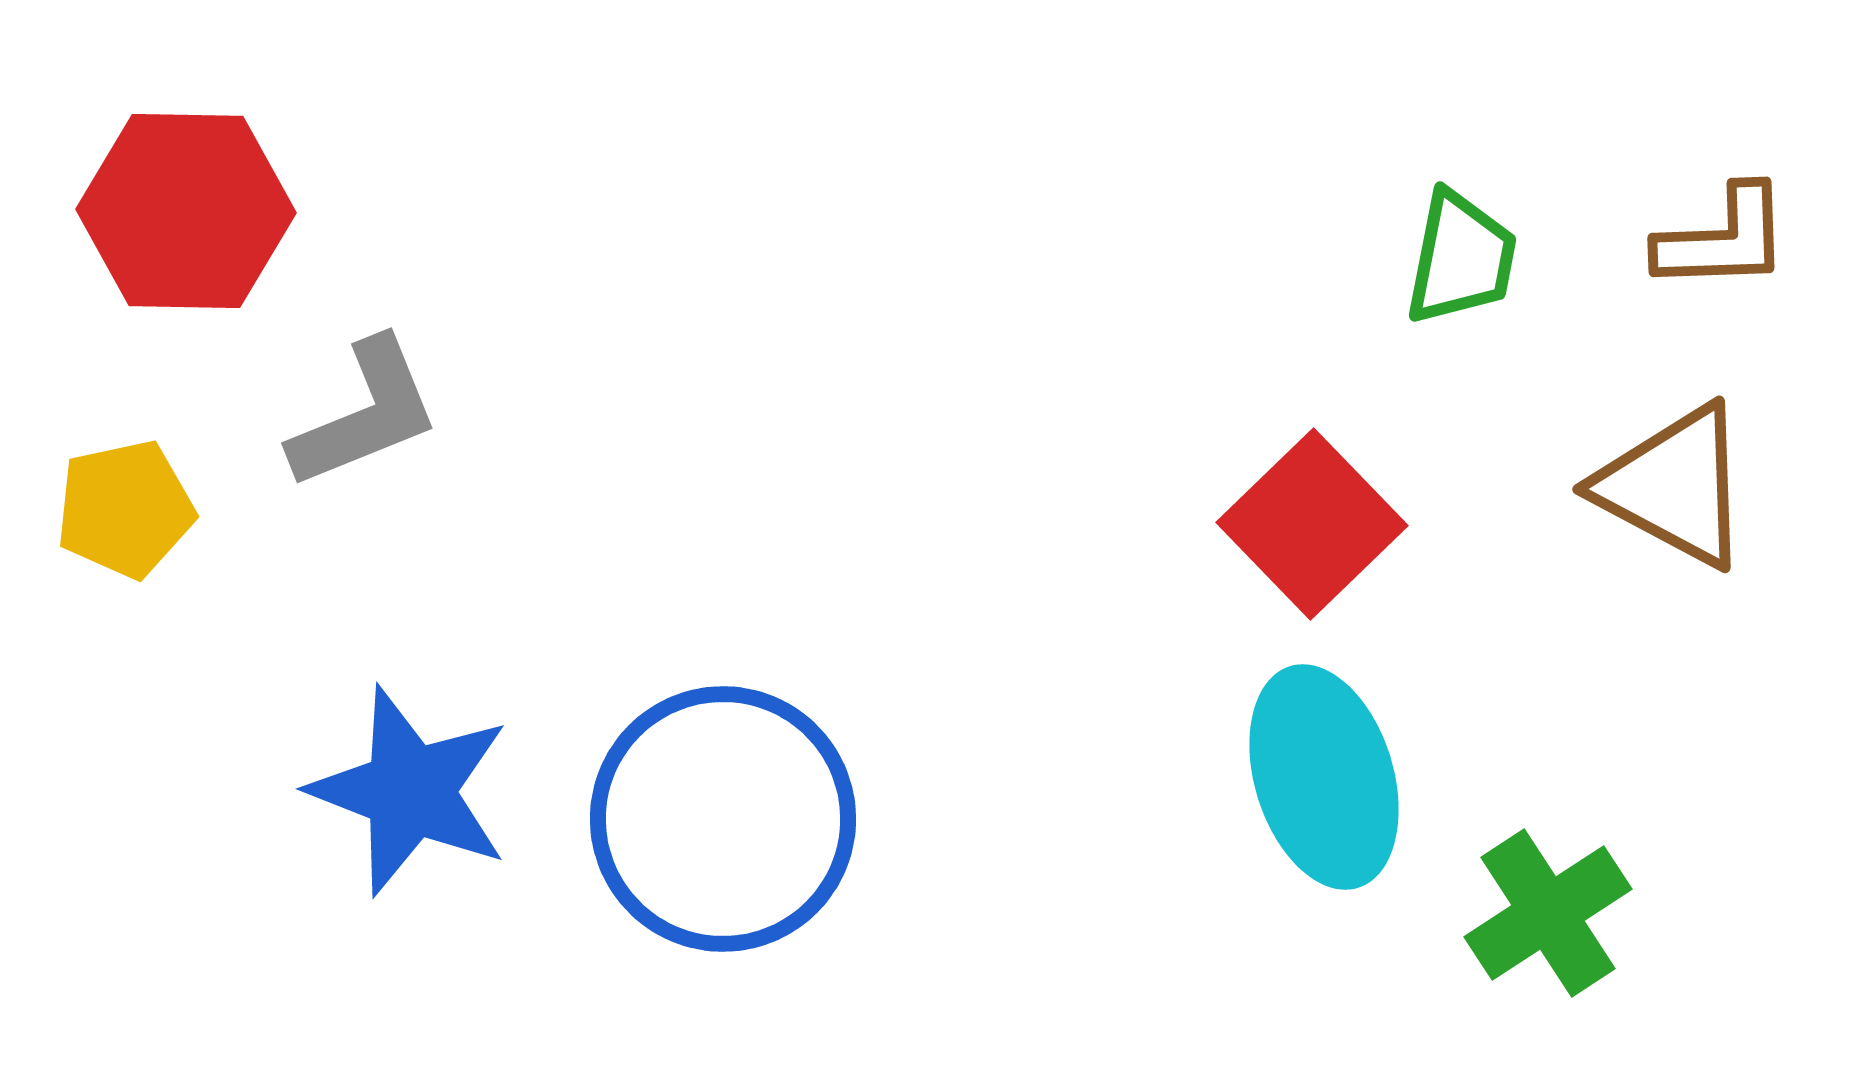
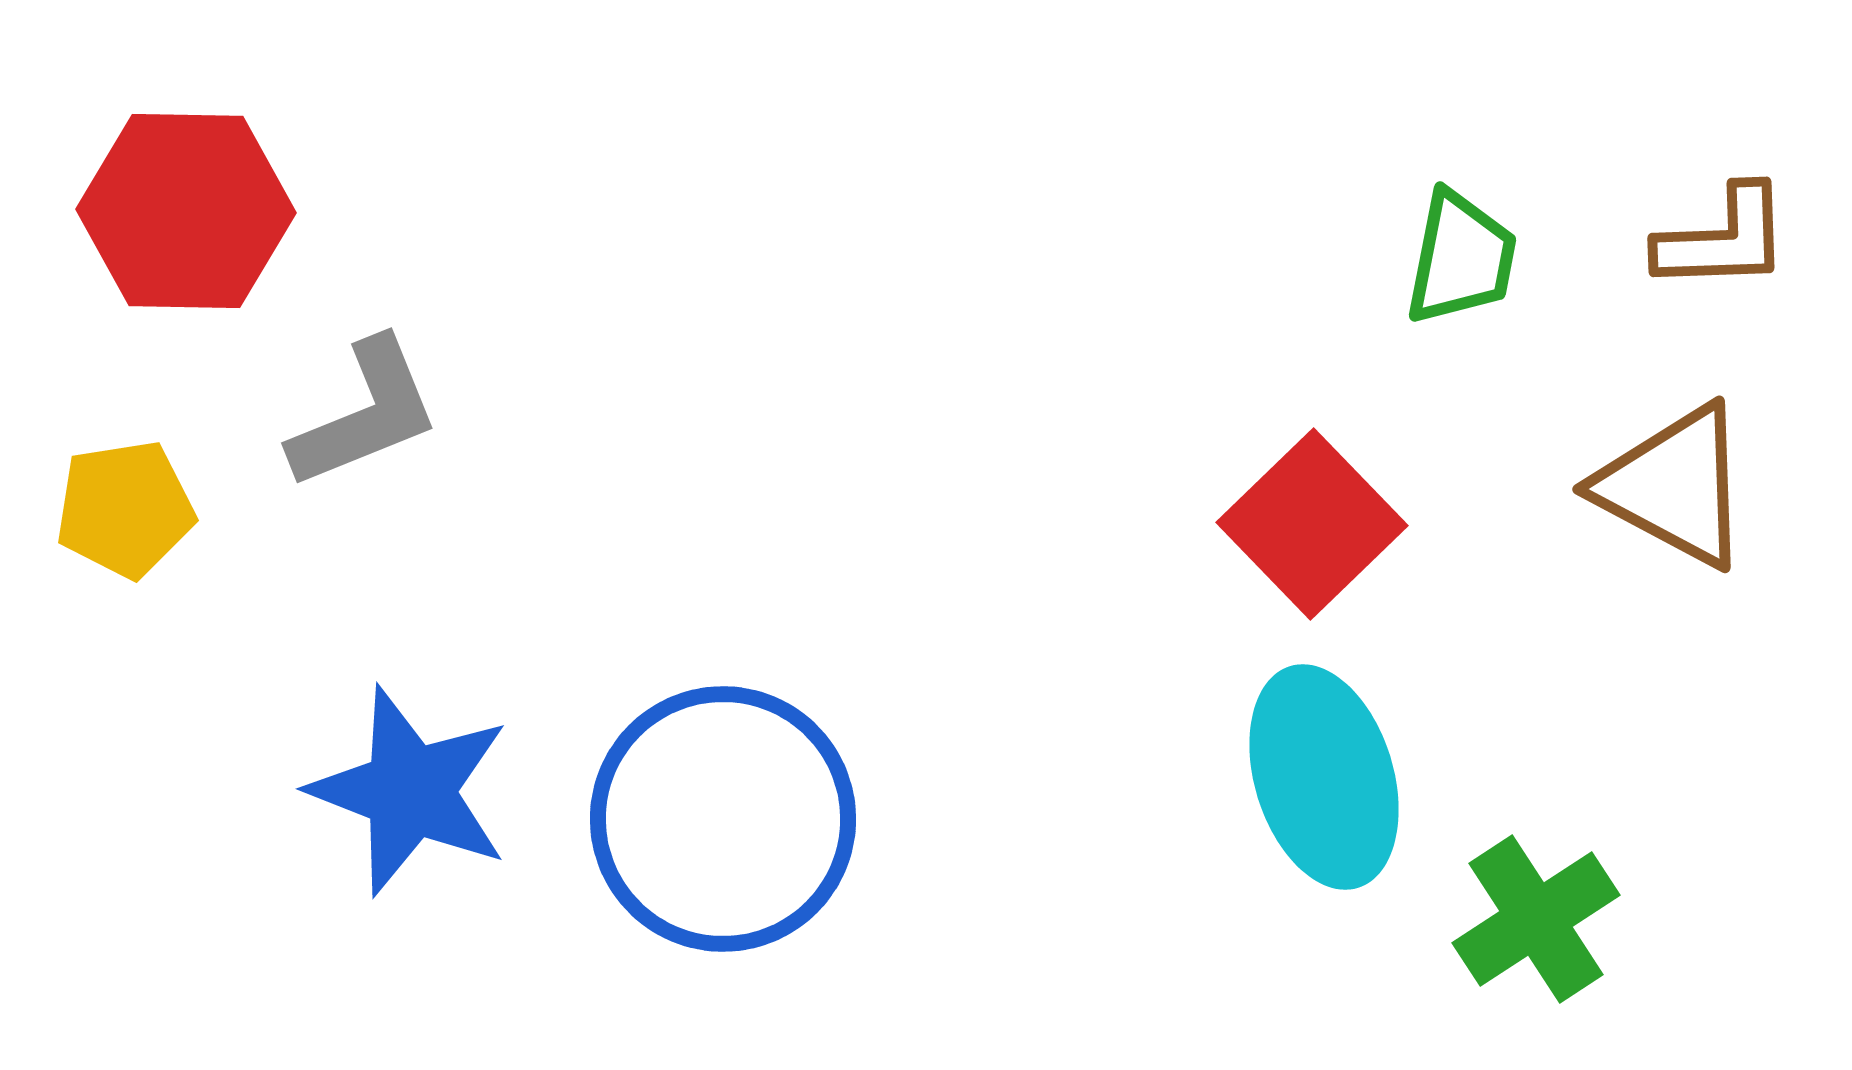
yellow pentagon: rotated 3 degrees clockwise
green cross: moved 12 px left, 6 px down
